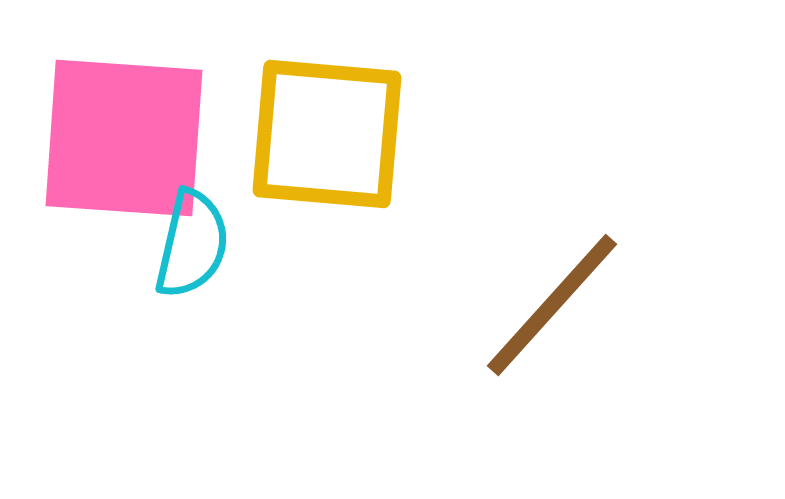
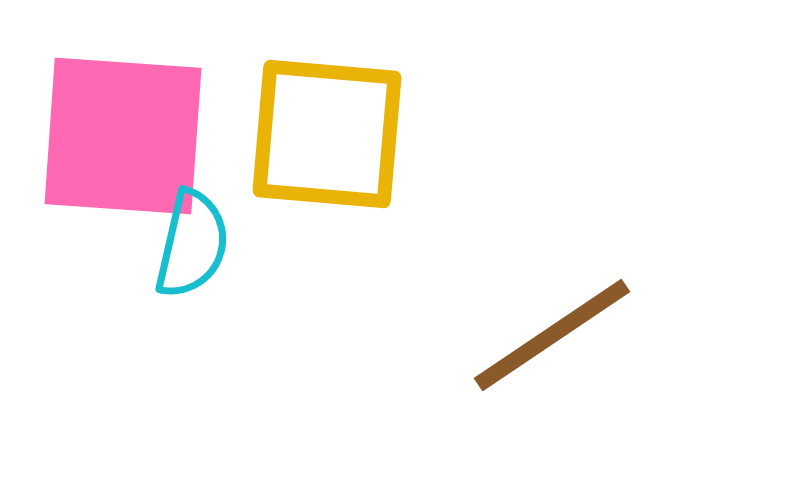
pink square: moved 1 px left, 2 px up
brown line: moved 30 px down; rotated 14 degrees clockwise
